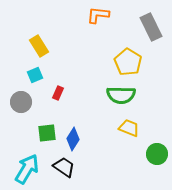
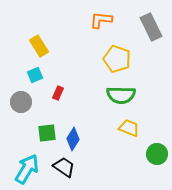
orange L-shape: moved 3 px right, 5 px down
yellow pentagon: moved 11 px left, 3 px up; rotated 12 degrees counterclockwise
